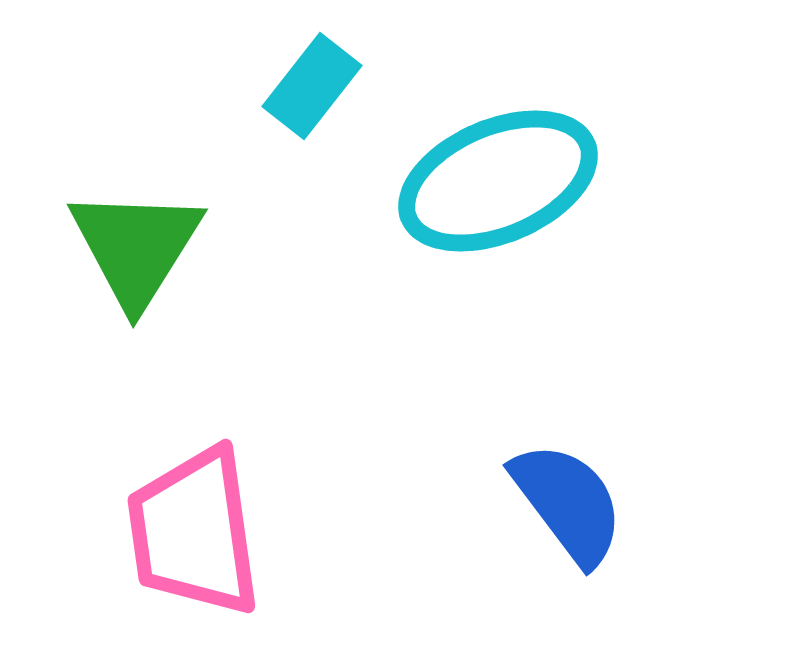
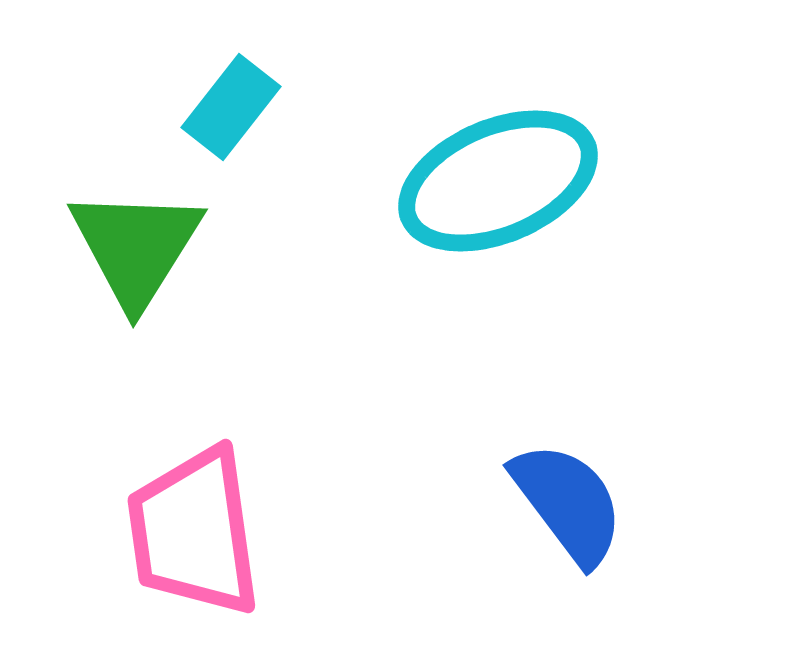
cyan rectangle: moved 81 px left, 21 px down
